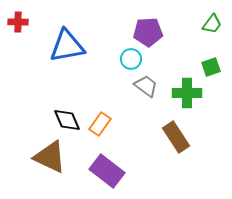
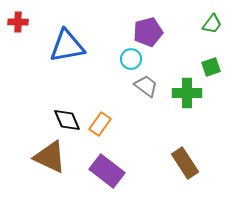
purple pentagon: rotated 12 degrees counterclockwise
brown rectangle: moved 9 px right, 26 px down
